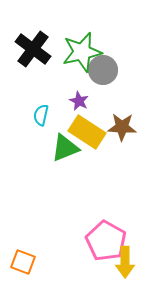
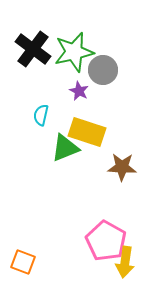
green star: moved 8 px left
purple star: moved 10 px up
brown star: moved 40 px down
yellow rectangle: rotated 15 degrees counterclockwise
yellow arrow: rotated 8 degrees clockwise
